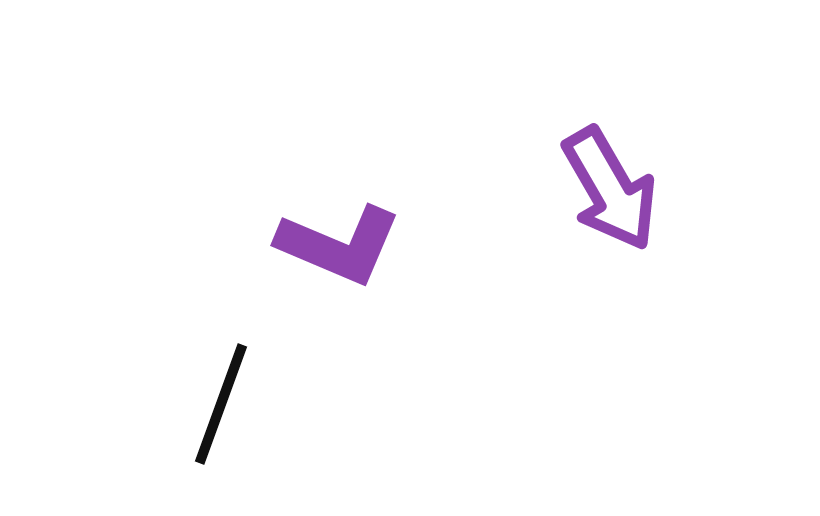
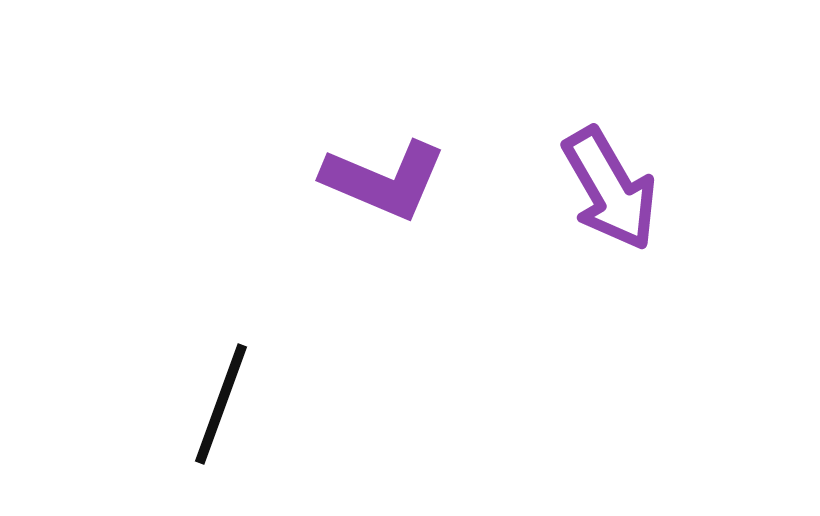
purple L-shape: moved 45 px right, 65 px up
